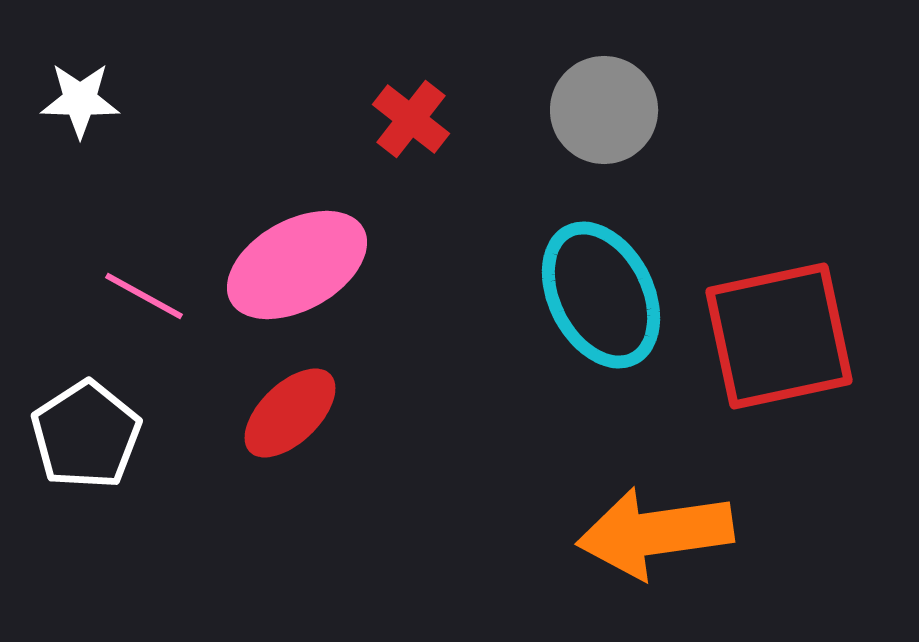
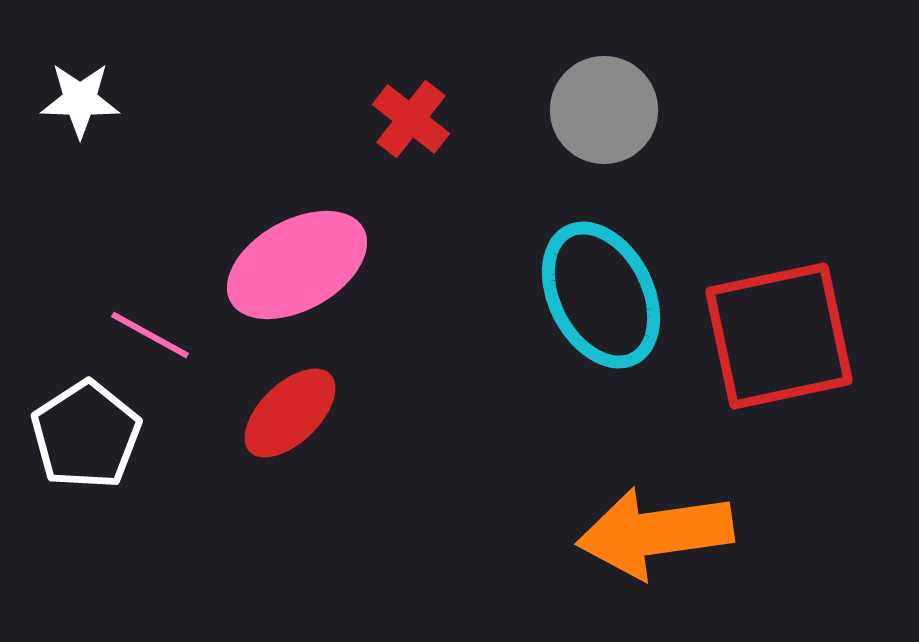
pink line: moved 6 px right, 39 px down
